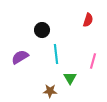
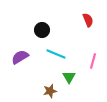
red semicircle: rotated 40 degrees counterclockwise
cyan line: rotated 60 degrees counterclockwise
green triangle: moved 1 px left, 1 px up
brown star: rotated 16 degrees counterclockwise
